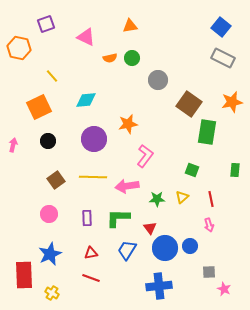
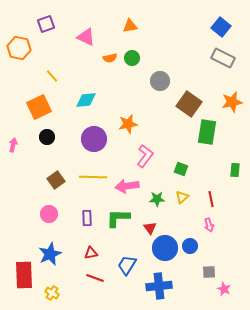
gray circle at (158, 80): moved 2 px right, 1 px down
black circle at (48, 141): moved 1 px left, 4 px up
green square at (192, 170): moved 11 px left, 1 px up
blue trapezoid at (127, 250): moved 15 px down
red line at (91, 278): moved 4 px right
